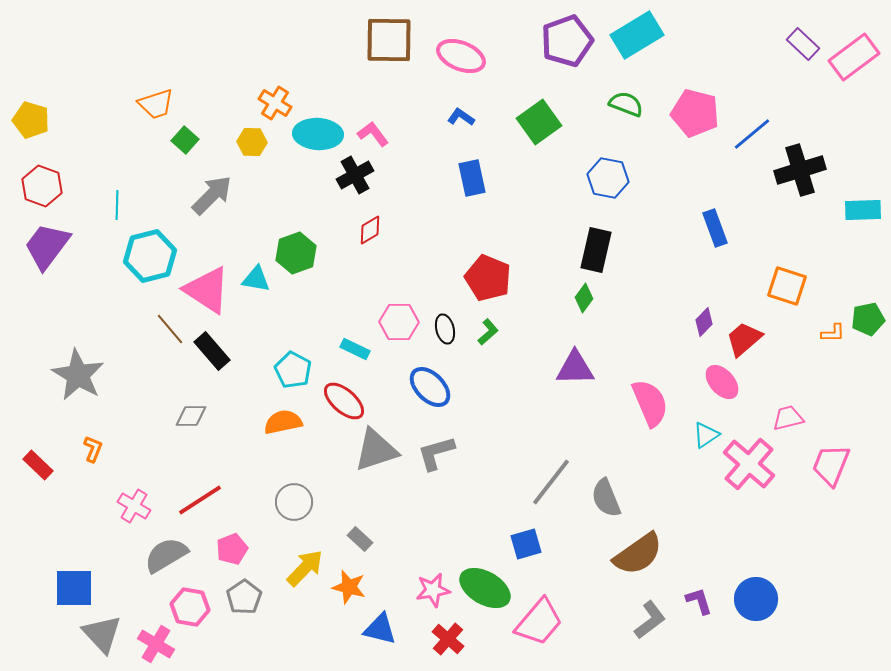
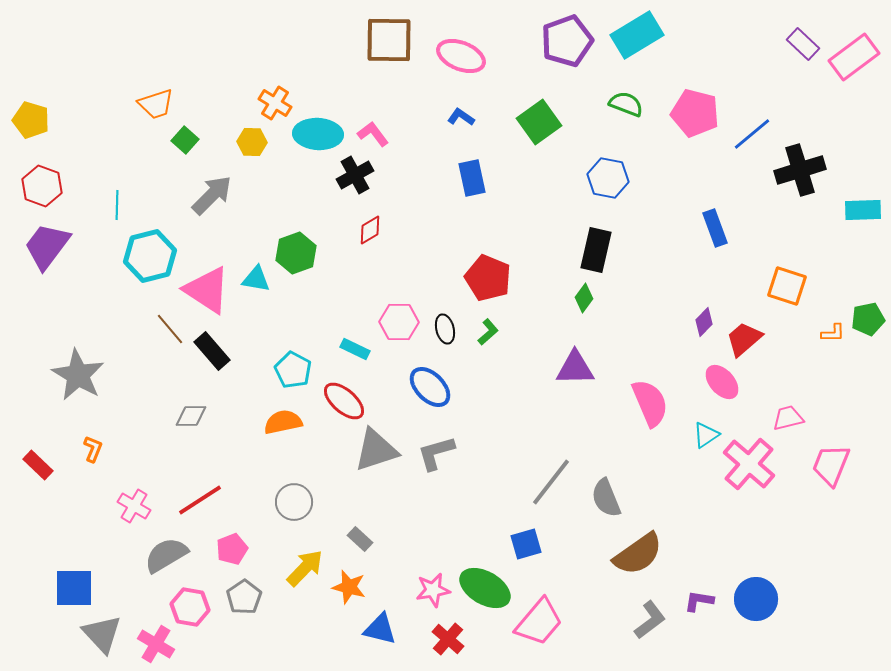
purple L-shape at (699, 601): rotated 64 degrees counterclockwise
